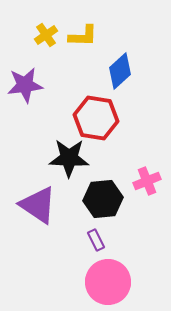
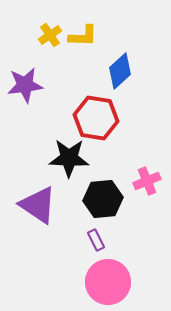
yellow cross: moved 4 px right
